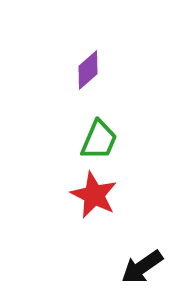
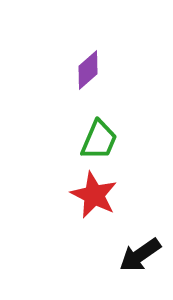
black arrow: moved 2 px left, 12 px up
